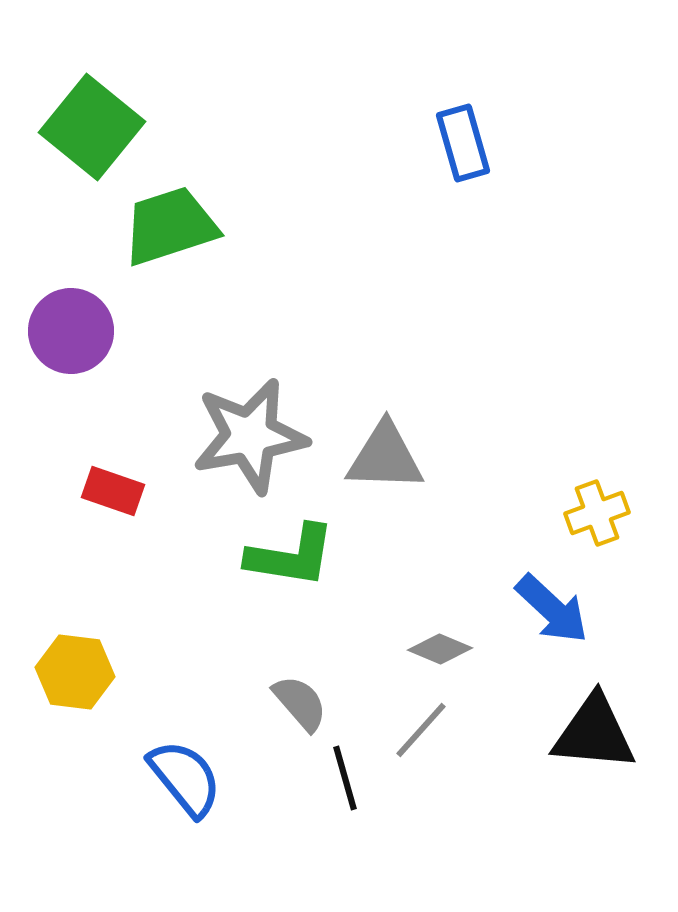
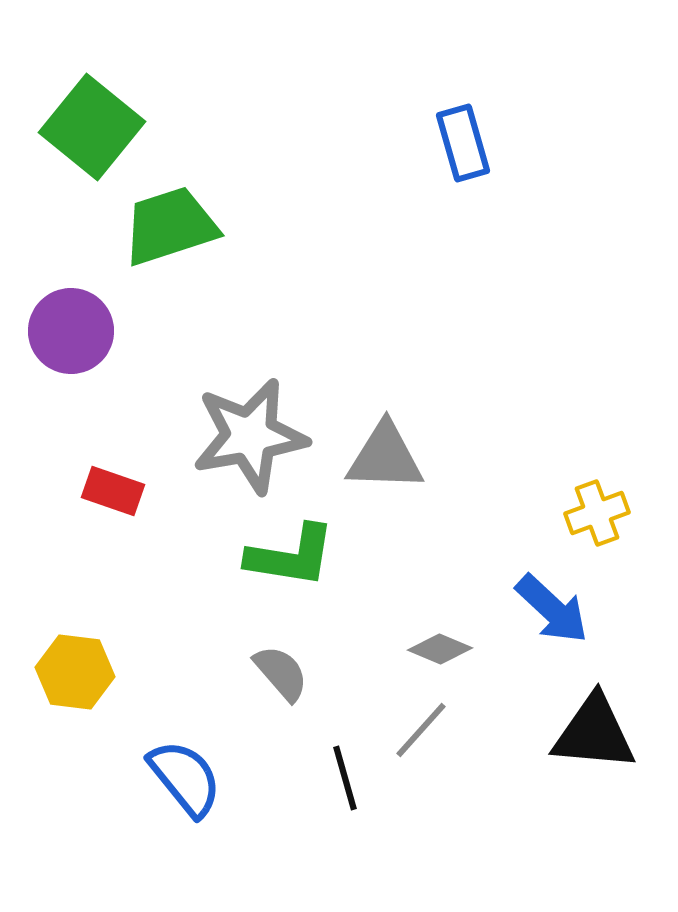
gray semicircle: moved 19 px left, 30 px up
